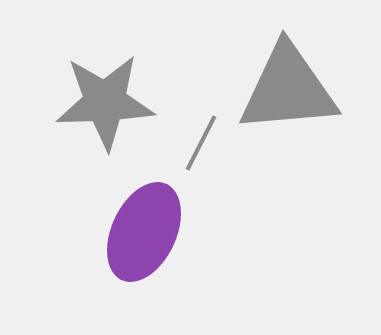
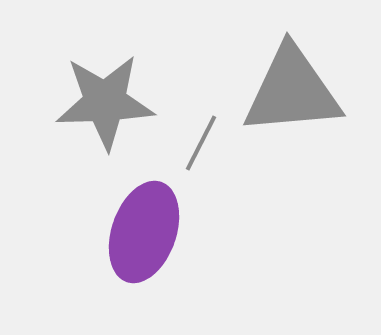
gray triangle: moved 4 px right, 2 px down
purple ellipse: rotated 6 degrees counterclockwise
